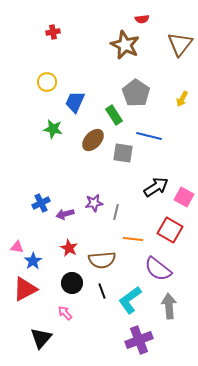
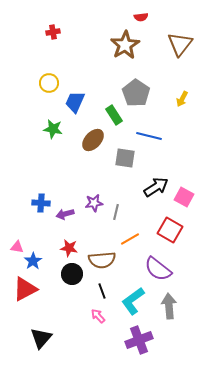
red semicircle: moved 1 px left, 2 px up
brown star: rotated 16 degrees clockwise
yellow circle: moved 2 px right, 1 px down
gray square: moved 2 px right, 5 px down
blue cross: rotated 30 degrees clockwise
orange line: moved 3 px left; rotated 36 degrees counterclockwise
red star: rotated 18 degrees counterclockwise
black circle: moved 9 px up
cyan L-shape: moved 3 px right, 1 px down
pink arrow: moved 33 px right, 3 px down
